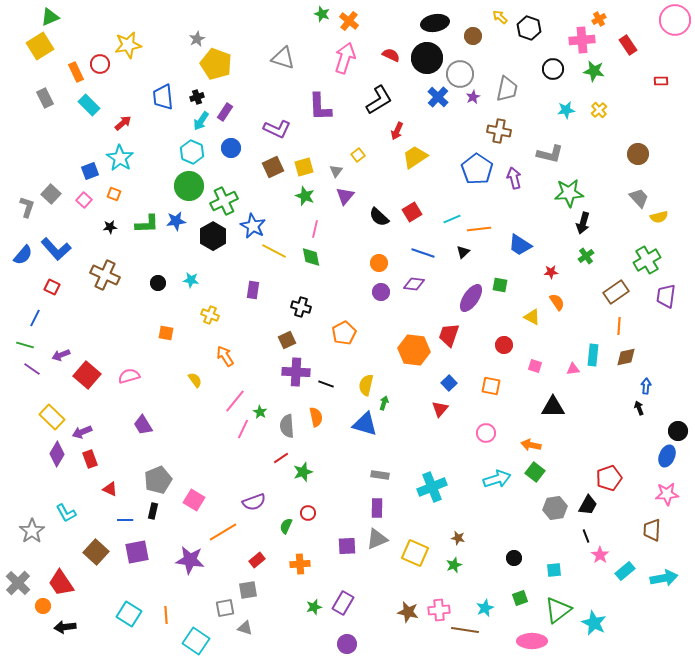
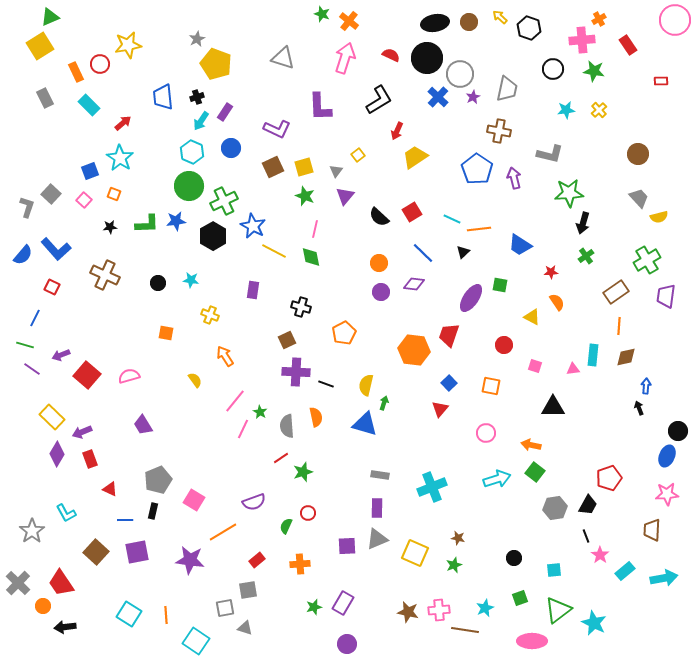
brown circle at (473, 36): moved 4 px left, 14 px up
cyan line at (452, 219): rotated 48 degrees clockwise
blue line at (423, 253): rotated 25 degrees clockwise
